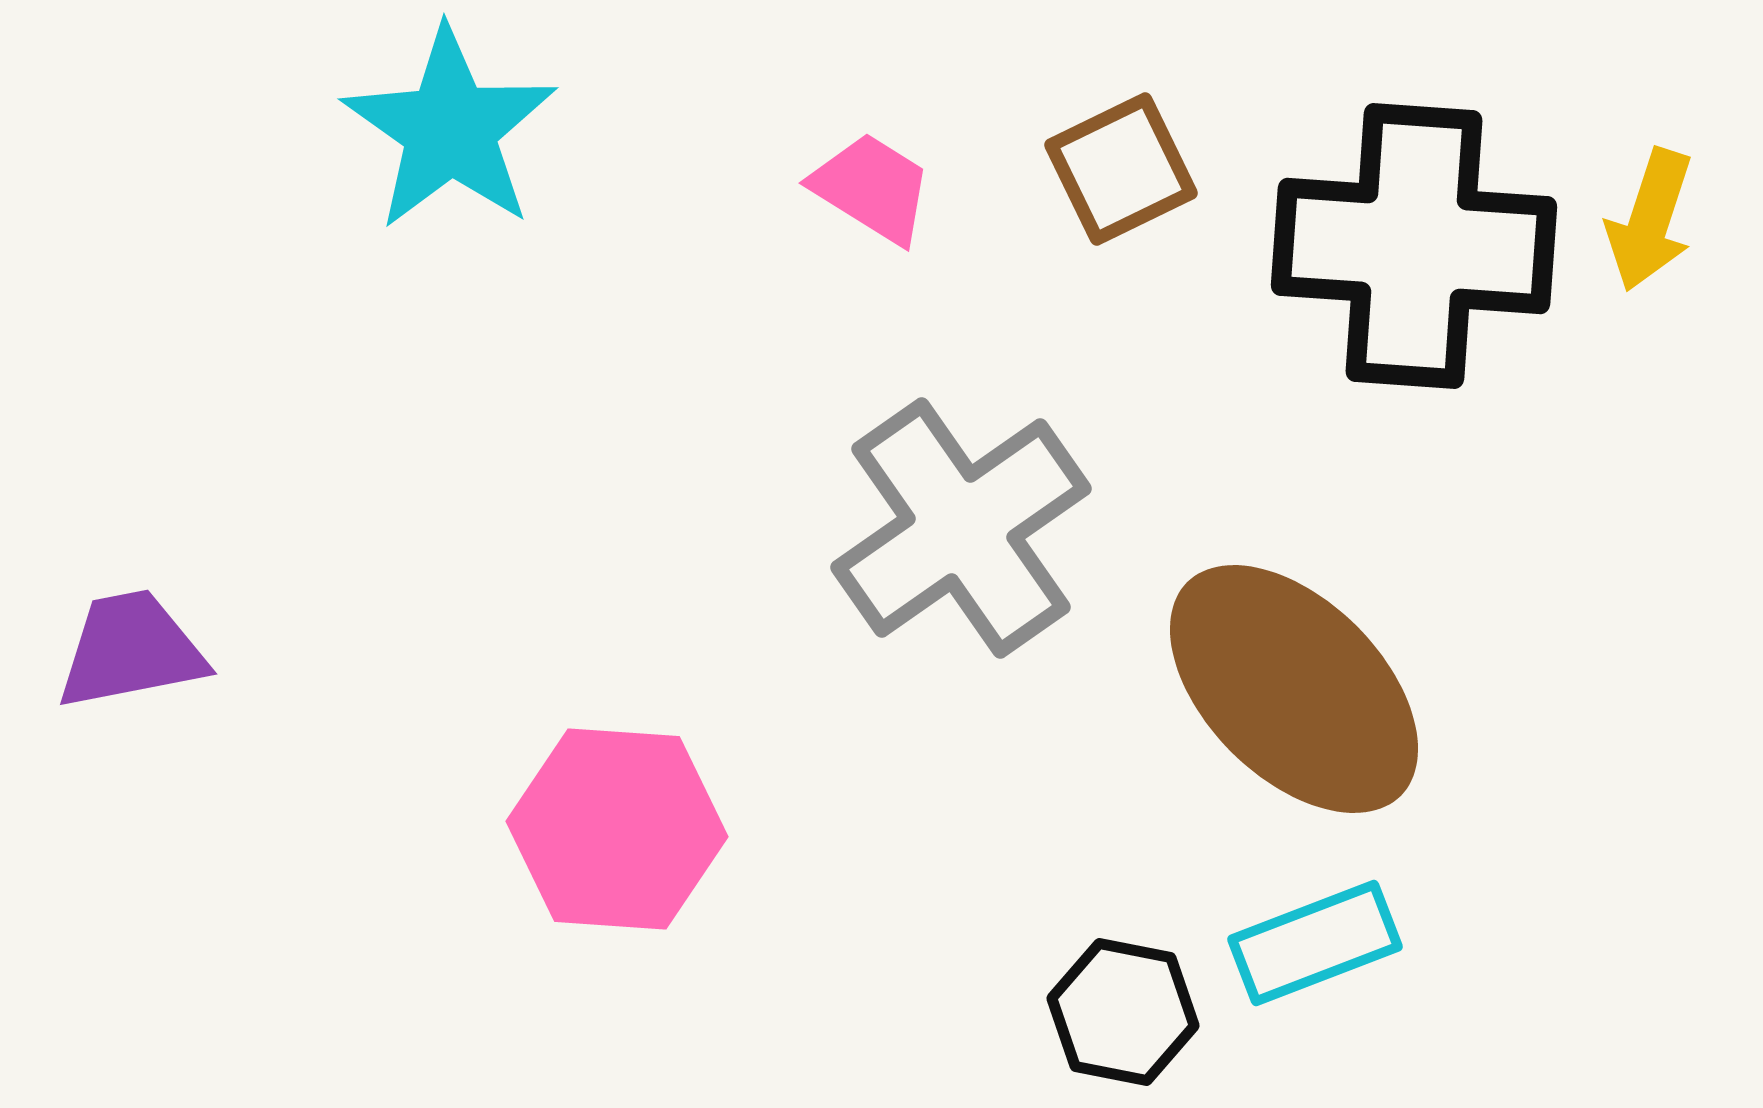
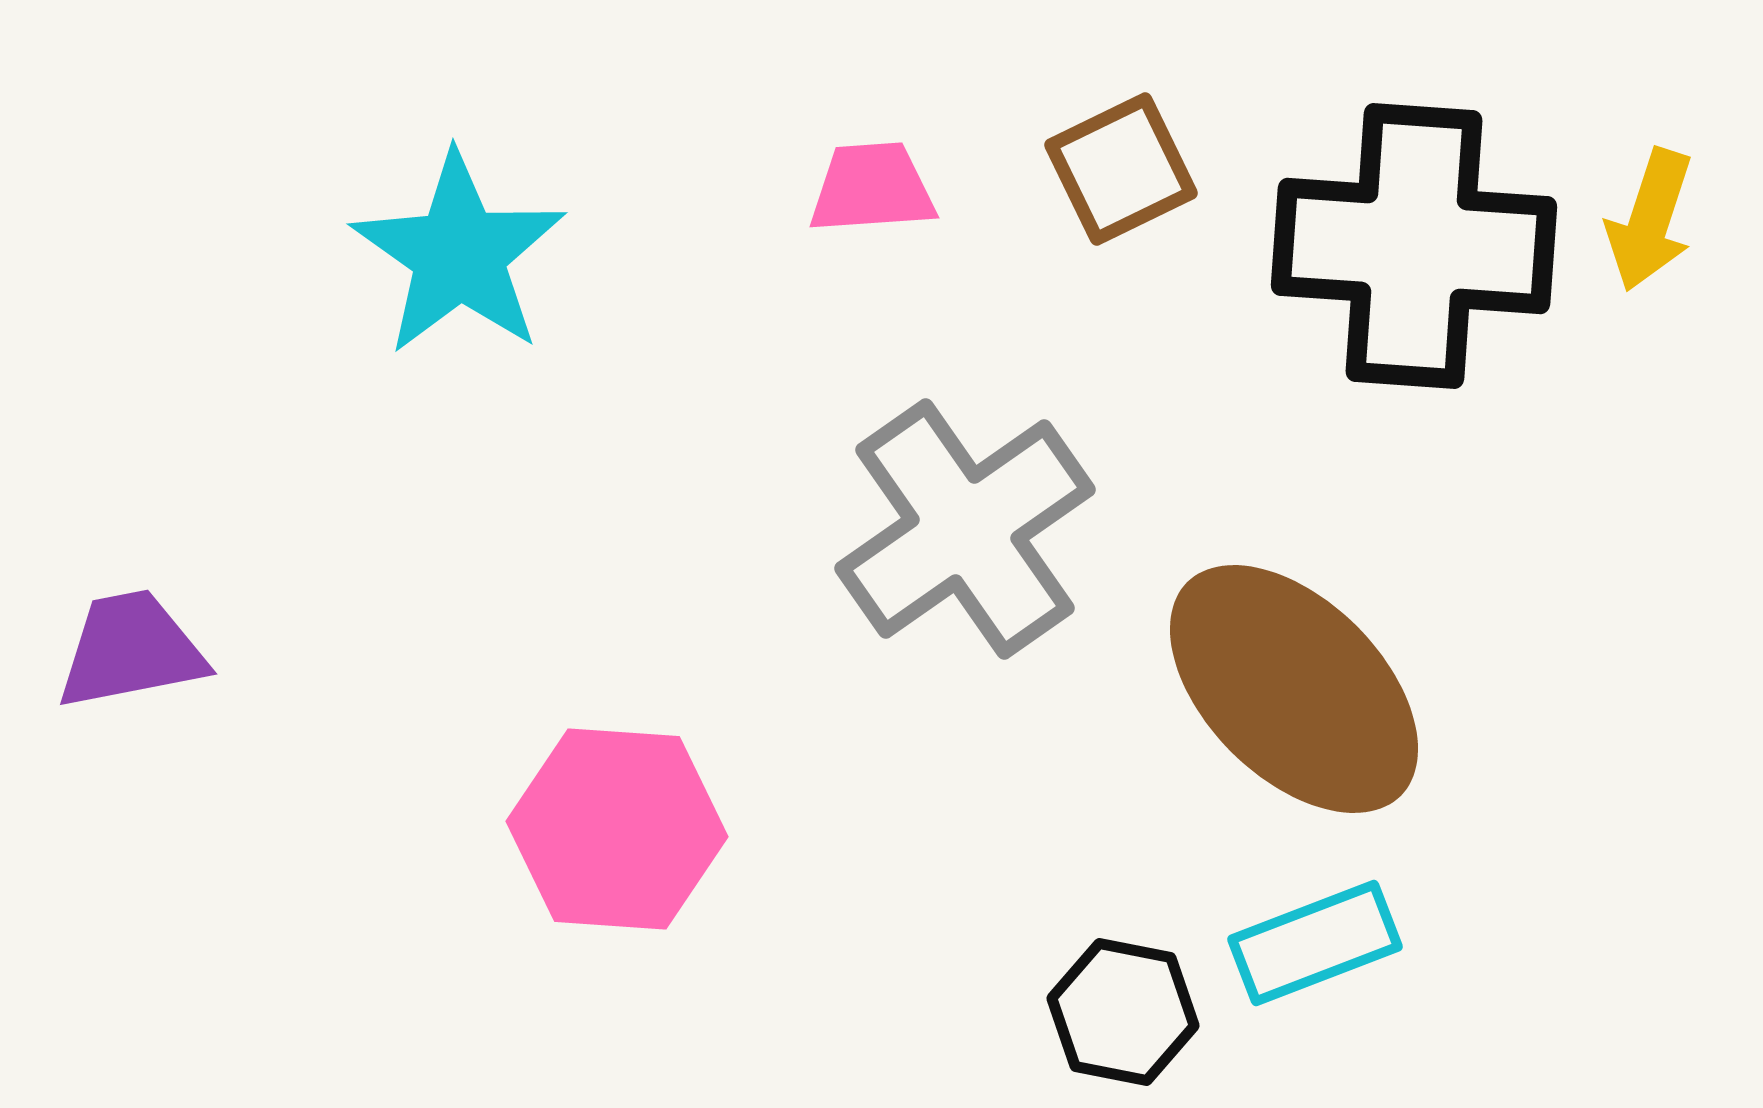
cyan star: moved 9 px right, 125 px down
pink trapezoid: rotated 36 degrees counterclockwise
gray cross: moved 4 px right, 1 px down
